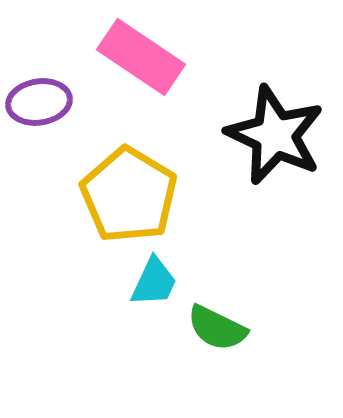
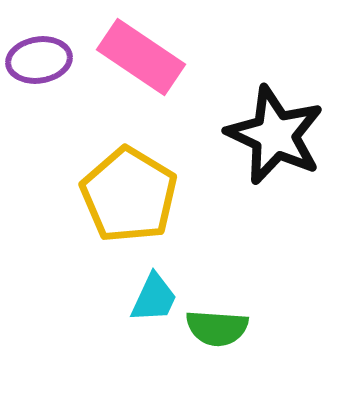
purple ellipse: moved 42 px up
cyan trapezoid: moved 16 px down
green semicircle: rotated 22 degrees counterclockwise
